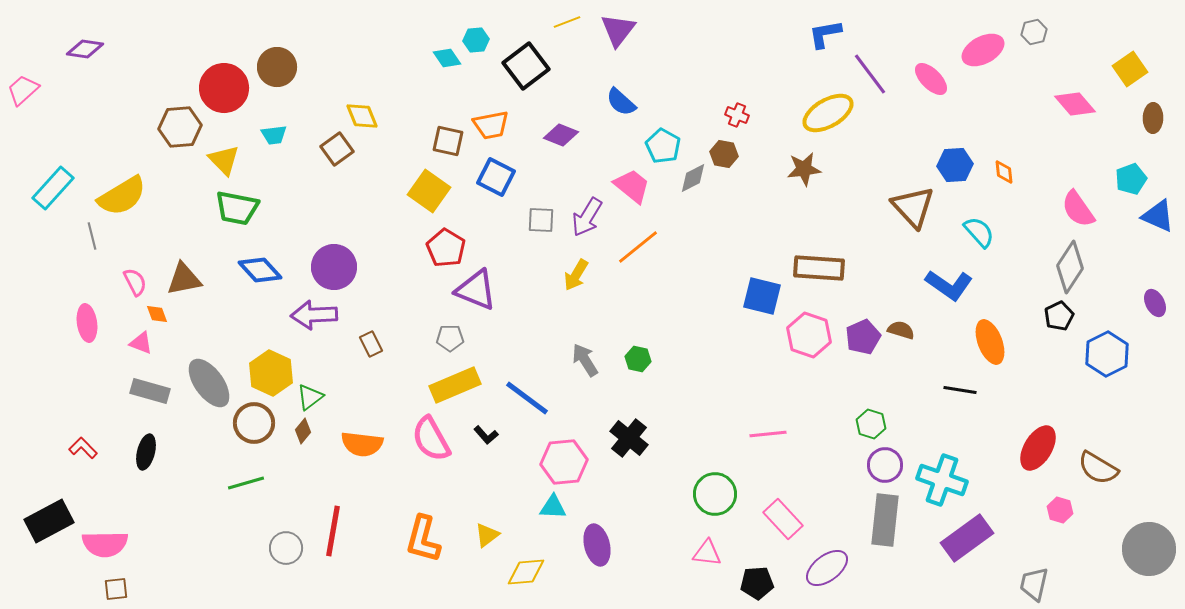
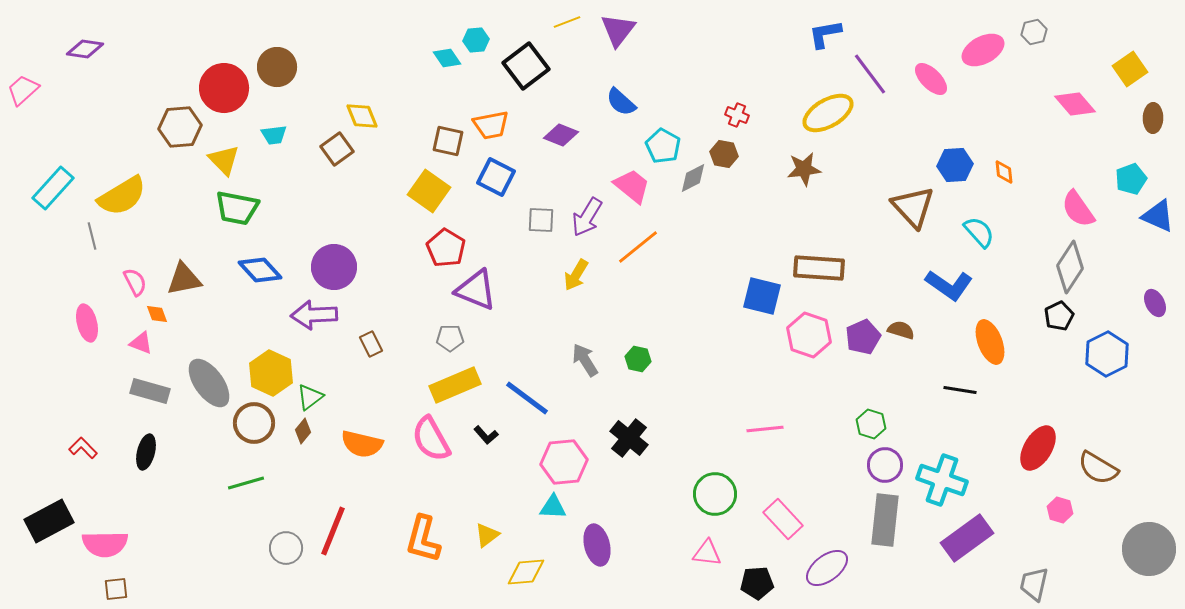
pink ellipse at (87, 323): rotated 6 degrees counterclockwise
pink line at (768, 434): moved 3 px left, 5 px up
orange semicircle at (362, 444): rotated 6 degrees clockwise
red line at (333, 531): rotated 12 degrees clockwise
